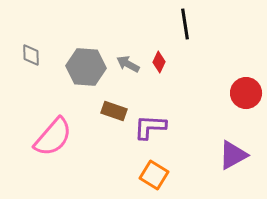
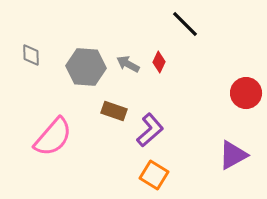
black line: rotated 36 degrees counterclockwise
purple L-shape: moved 3 px down; rotated 136 degrees clockwise
